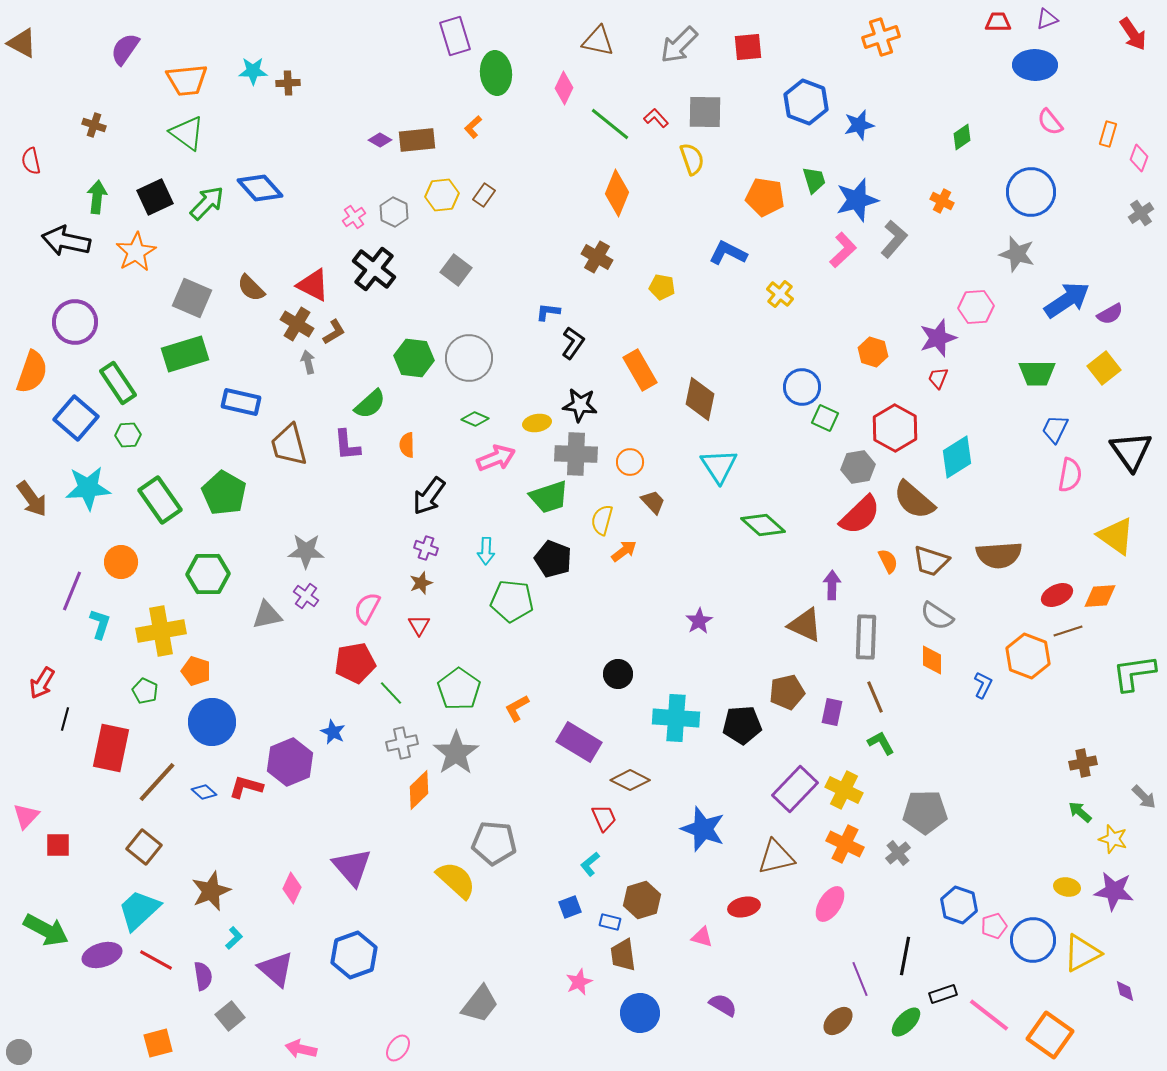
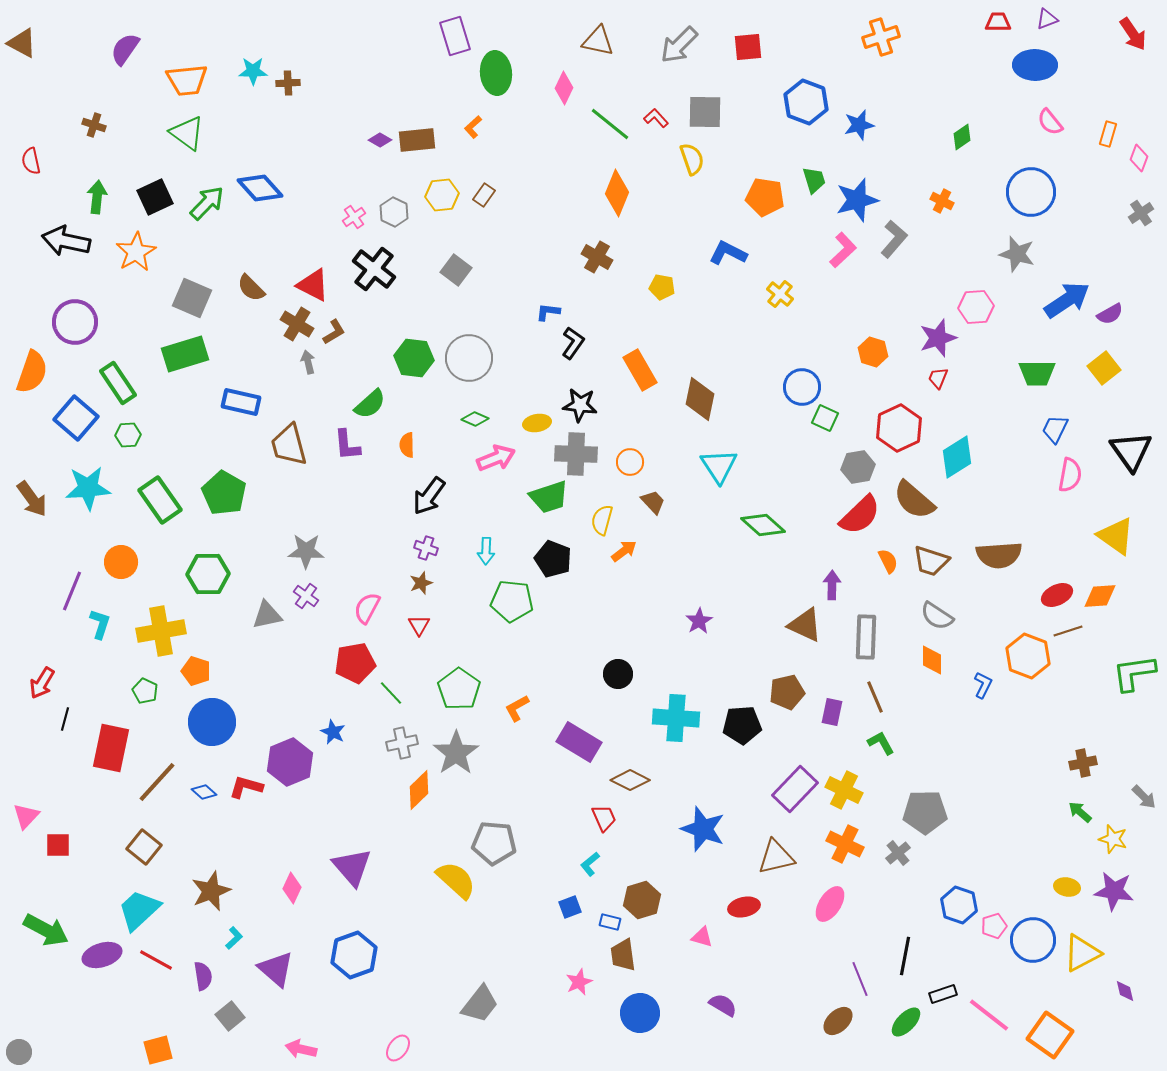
red hexagon at (895, 428): moved 4 px right; rotated 6 degrees clockwise
orange square at (158, 1043): moved 7 px down
